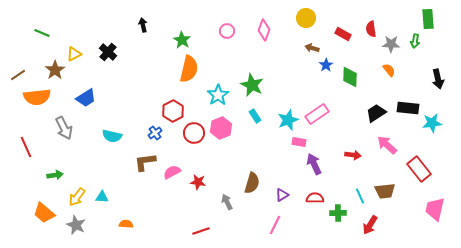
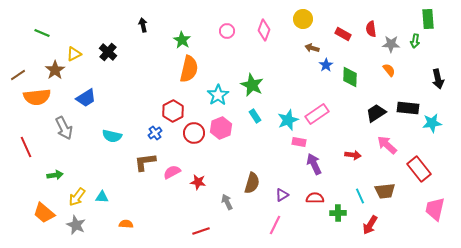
yellow circle at (306, 18): moved 3 px left, 1 px down
